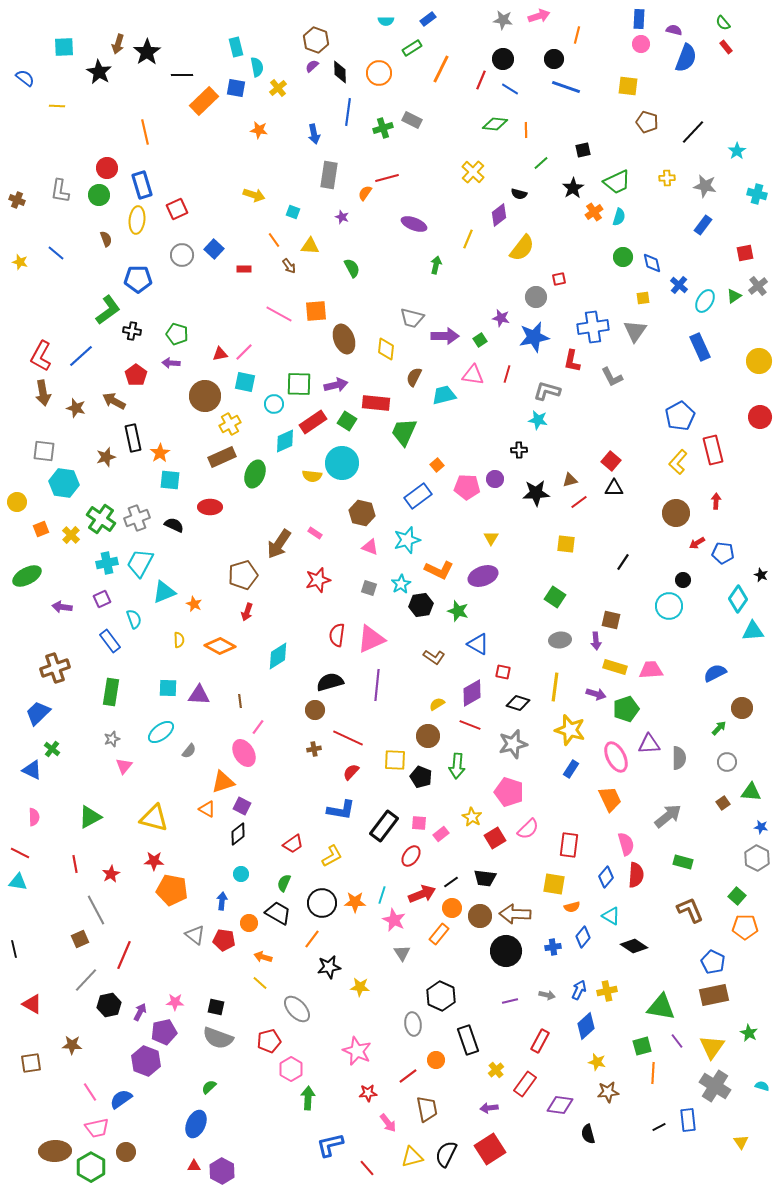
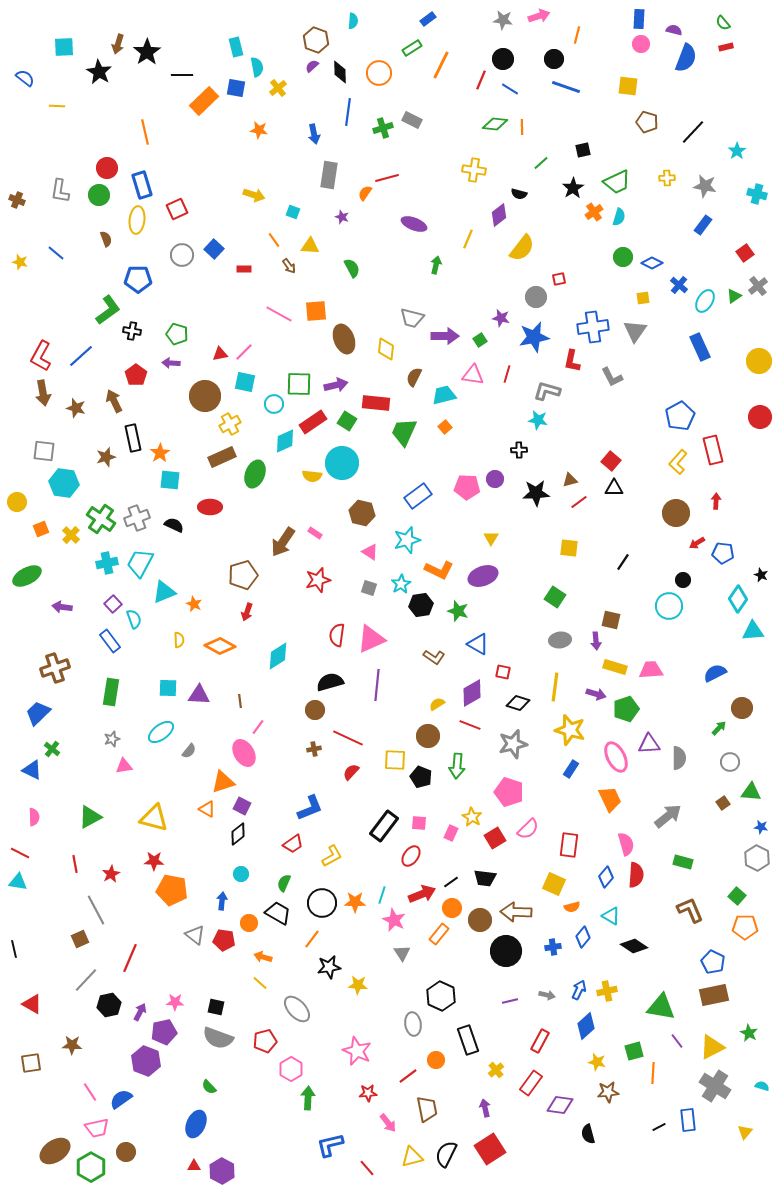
cyan semicircle at (386, 21): moved 33 px left; rotated 84 degrees counterclockwise
red rectangle at (726, 47): rotated 64 degrees counterclockwise
orange line at (441, 69): moved 4 px up
orange line at (526, 130): moved 4 px left, 3 px up
yellow cross at (473, 172): moved 1 px right, 2 px up; rotated 35 degrees counterclockwise
red square at (745, 253): rotated 24 degrees counterclockwise
blue diamond at (652, 263): rotated 50 degrees counterclockwise
brown arrow at (114, 401): rotated 35 degrees clockwise
orange square at (437, 465): moved 8 px right, 38 px up
brown arrow at (279, 544): moved 4 px right, 2 px up
yellow square at (566, 544): moved 3 px right, 4 px down
pink triangle at (370, 547): moved 5 px down; rotated 12 degrees clockwise
purple square at (102, 599): moved 11 px right, 5 px down; rotated 18 degrees counterclockwise
gray circle at (727, 762): moved 3 px right
pink triangle at (124, 766): rotated 42 degrees clockwise
blue L-shape at (341, 810): moved 31 px left, 2 px up; rotated 32 degrees counterclockwise
pink rectangle at (441, 834): moved 10 px right, 1 px up; rotated 28 degrees counterclockwise
yellow square at (554, 884): rotated 15 degrees clockwise
brown arrow at (515, 914): moved 1 px right, 2 px up
brown circle at (480, 916): moved 4 px down
red line at (124, 955): moved 6 px right, 3 px down
yellow star at (360, 987): moved 2 px left, 2 px up
red pentagon at (269, 1041): moved 4 px left
green square at (642, 1046): moved 8 px left, 5 px down
yellow triangle at (712, 1047): rotated 28 degrees clockwise
red rectangle at (525, 1084): moved 6 px right, 1 px up
green semicircle at (209, 1087): rotated 91 degrees counterclockwise
purple arrow at (489, 1108): moved 4 px left; rotated 84 degrees clockwise
yellow triangle at (741, 1142): moved 4 px right, 10 px up; rotated 14 degrees clockwise
brown ellipse at (55, 1151): rotated 32 degrees counterclockwise
